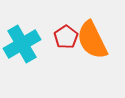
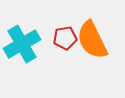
red pentagon: moved 1 px left, 1 px down; rotated 25 degrees clockwise
